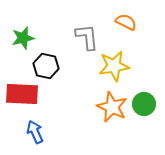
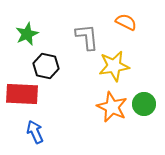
green star: moved 4 px right, 4 px up; rotated 10 degrees counterclockwise
